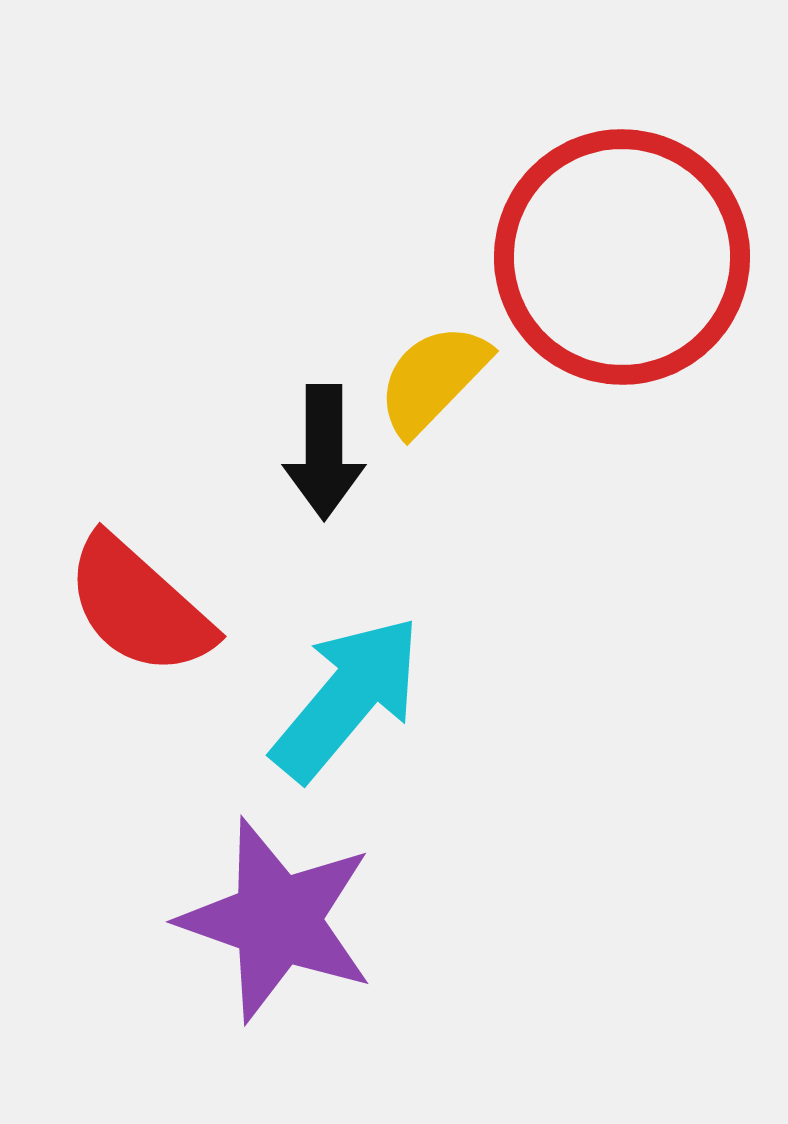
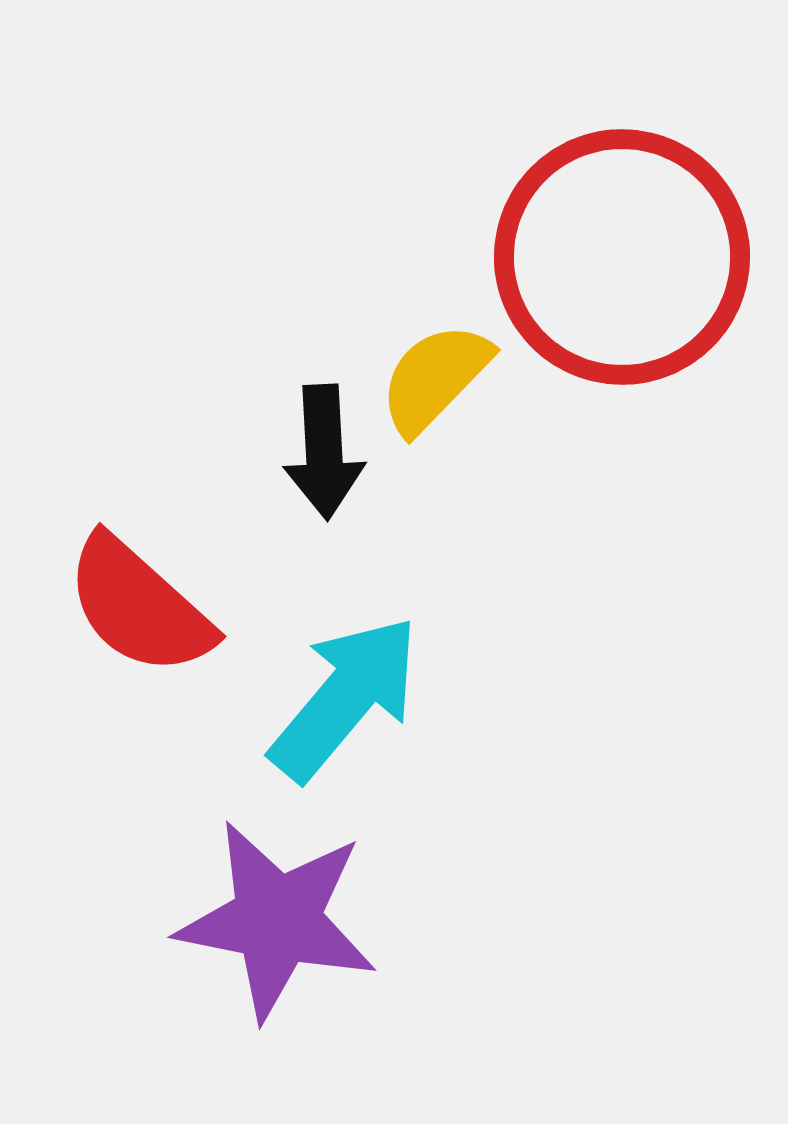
yellow semicircle: moved 2 px right, 1 px up
black arrow: rotated 3 degrees counterclockwise
cyan arrow: moved 2 px left
purple star: rotated 8 degrees counterclockwise
